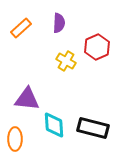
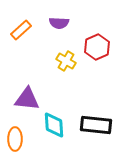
purple semicircle: rotated 90 degrees clockwise
orange rectangle: moved 2 px down
black rectangle: moved 3 px right, 3 px up; rotated 8 degrees counterclockwise
